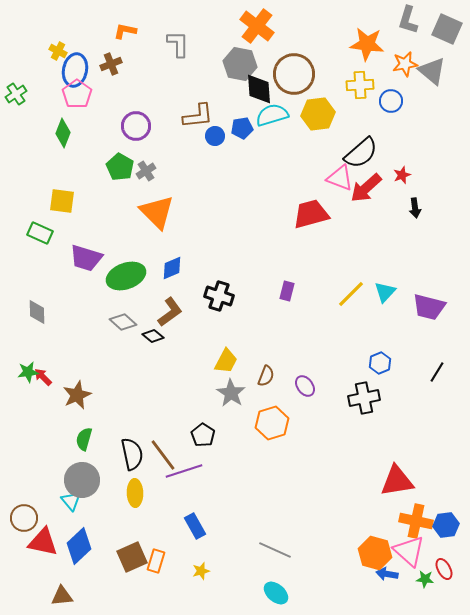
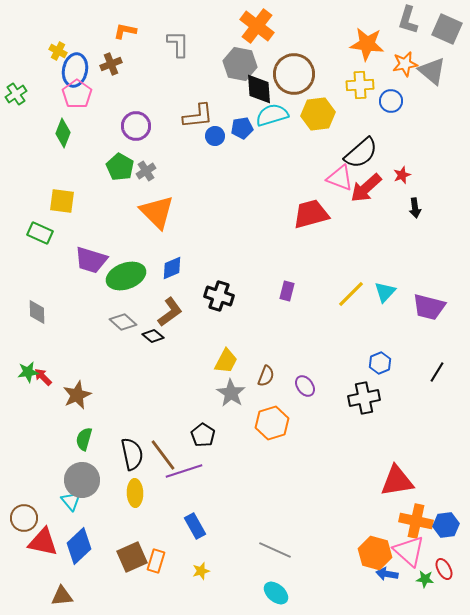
purple trapezoid at (86, 258): moved 5 px right, 2 px down
